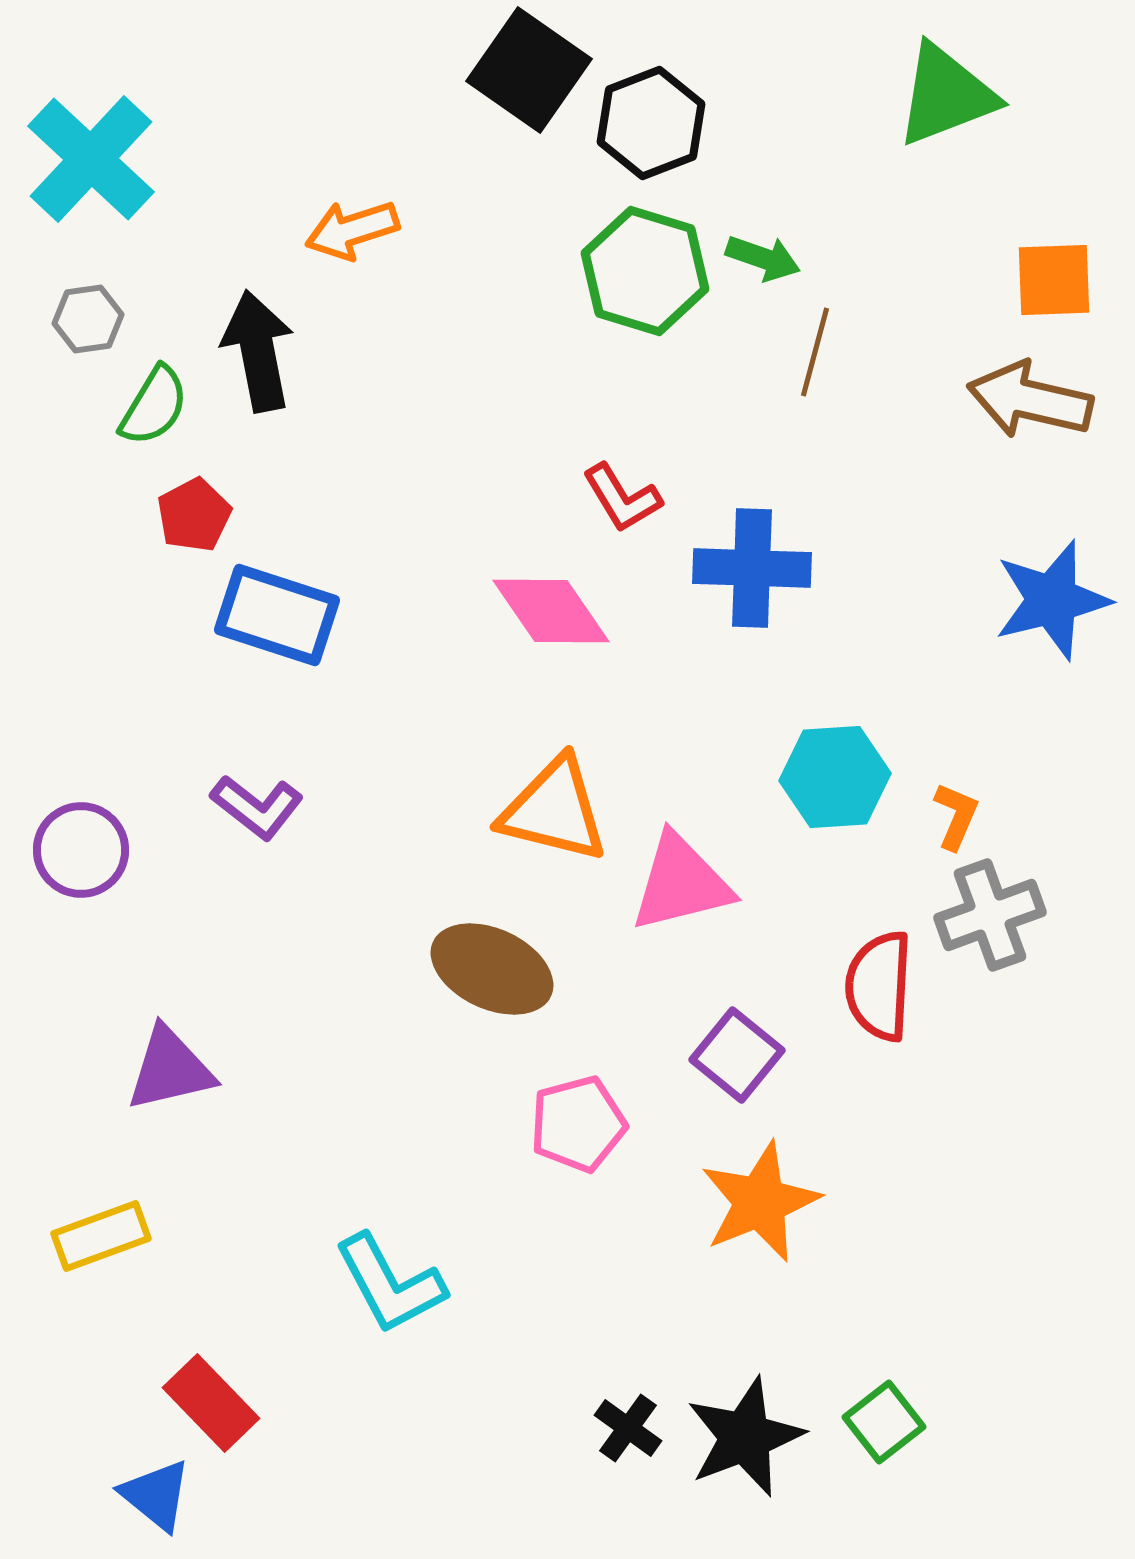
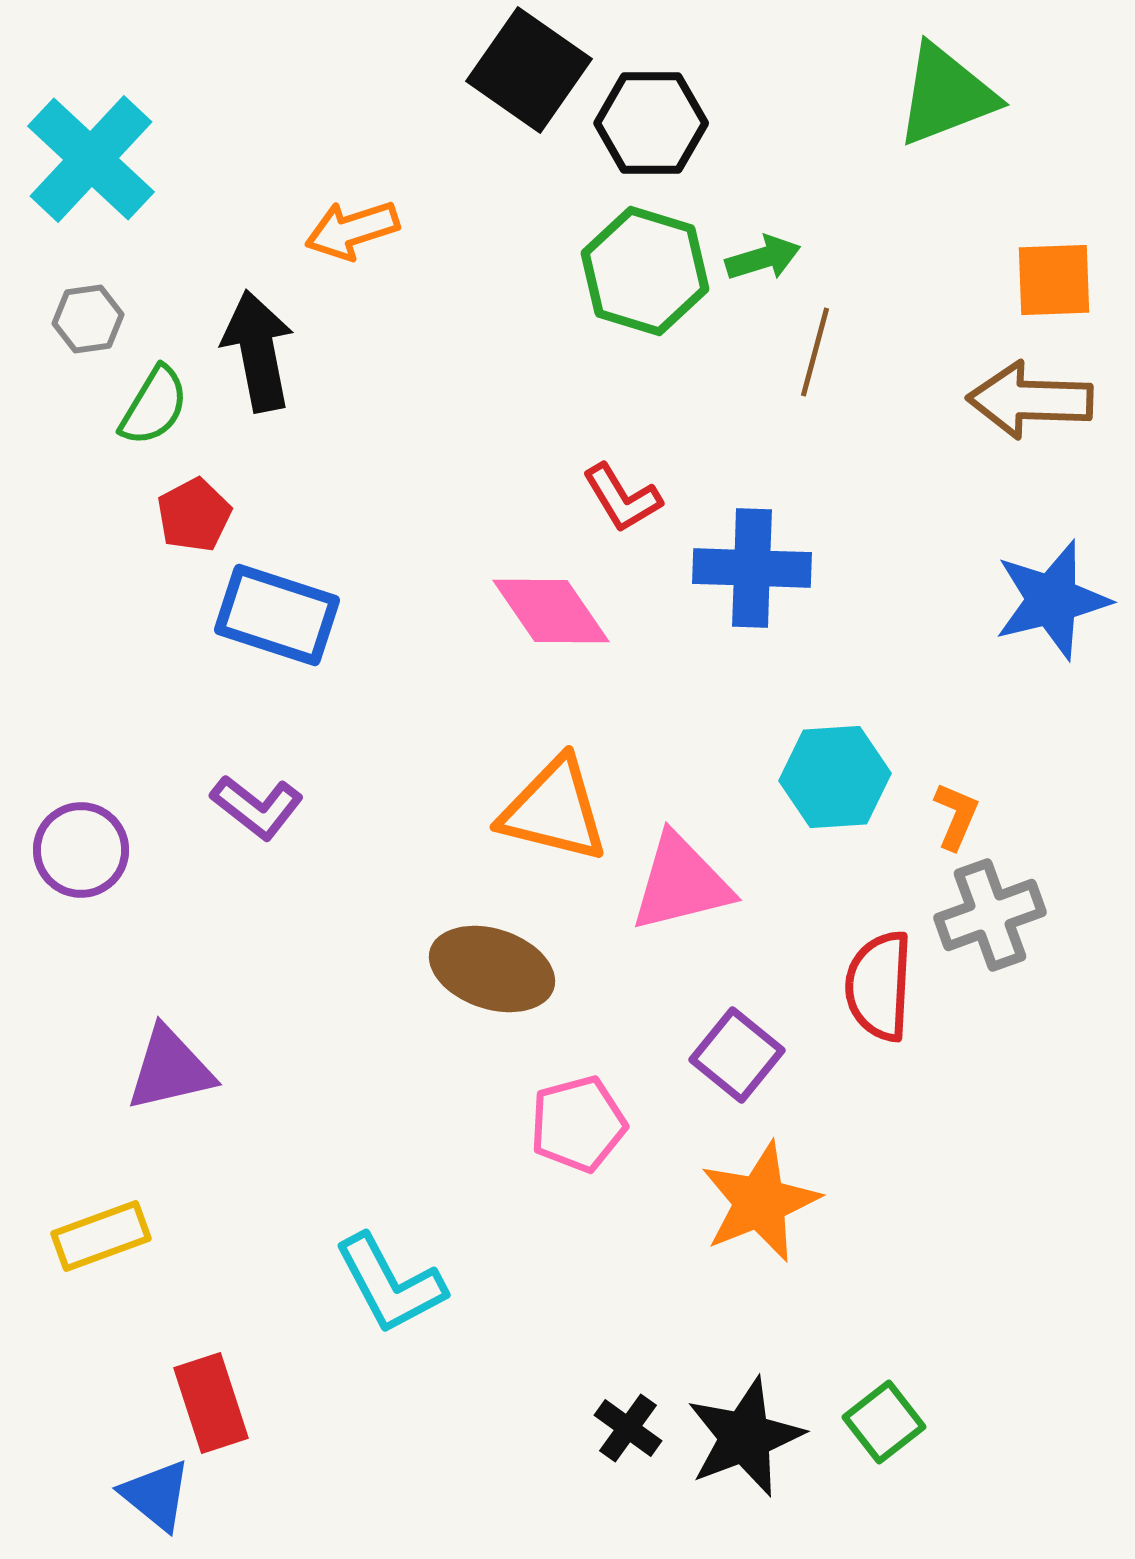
black hexagon: rotated 21 degrees clockwise
green arrow: rotated 36 degrees counterclockwise
brown arrow: rotated 11 degrees counterclockwise
brown ellipse: rotated 7 degrees counterclockwise
red rectangle: rotated 26 degrees clockwise
